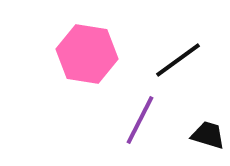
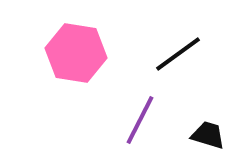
pink hexagon: moved 11 px left, 1 px up
black line: moved 6 px up
